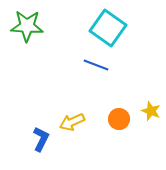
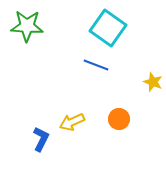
yellow star: moved 2 px right, 29 px up
